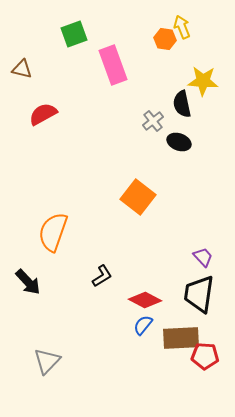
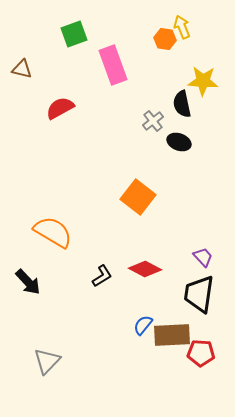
red semicircle: moved 17 px right, 6 px up
orange semicircle: rotated 102 degrees clockwise
red diamond: moved 31 px up
brown rectangle: moved 9 px left, 3 px up
red pentagon: moved 4 px left, 3 px up
